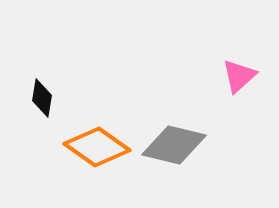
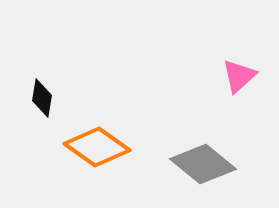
gray diamond: moved 29 px right, 19 px down; rotated 26 degrees clockwise
